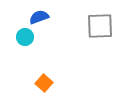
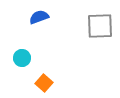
cyan circle: moved 3 px left, 21 px down
